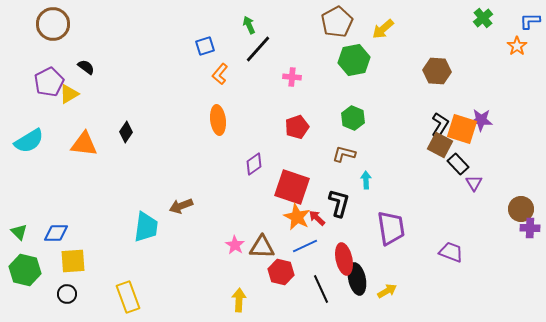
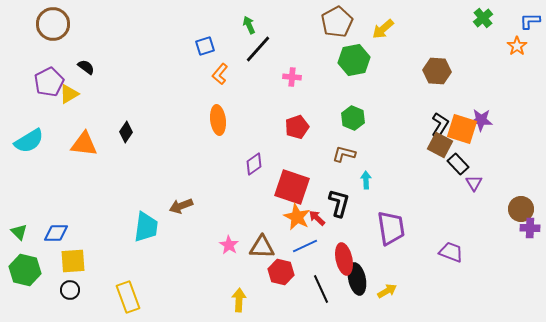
pink star at (235, 245): moved 6 px left
black circle at (67, 294): moved 3 px right, 4 px up
